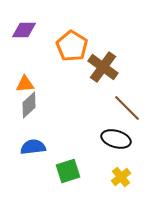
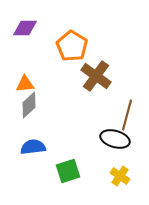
purple diamond: moved 1 px right, 2 px up
brown cross: moved 7 px left, 9 px down
brown line: moved 7 px down; rotated 60 degrees clockwise
black ellipse: moved 1 px left
yellow cross: moved 1 px left, 1 px up; rotated 18 degrees counterclockwise
